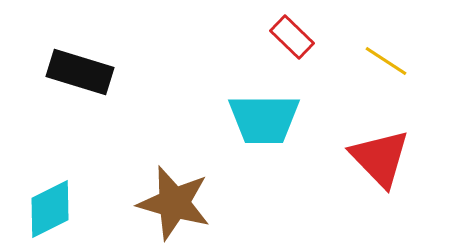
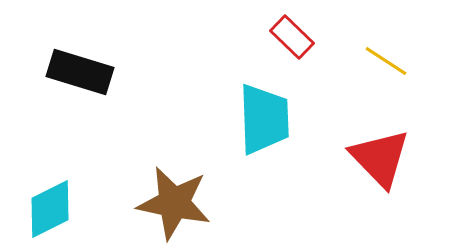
cyan trapezoid: rotated 92 degrees counterclockwise
brown star: rotated 4 degrees counterclockwise
